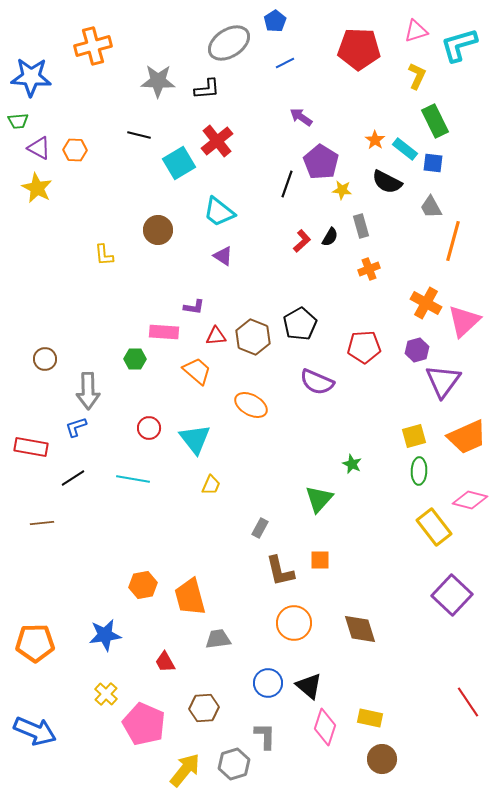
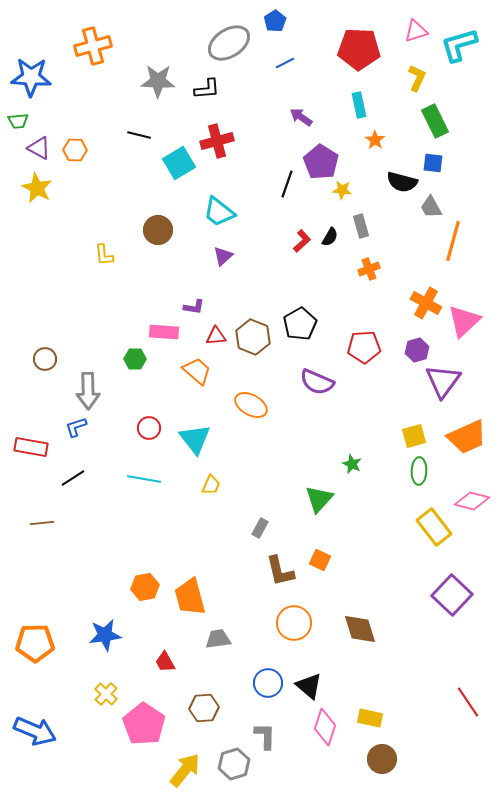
yellow L-shape at (417, 76): moved 2 px down
red cross at (217, 141): rotated 24 degrees clockwise
cyan rectangle at (405, 149): moved 46 px left, 44 px up; rotated 40 degrees clockwise
black semicircle at (387, 182): moved 15 px right; rotated 12 degrees counterclockwise
purple triangle at (223, 256): rotated 45 degrees clockwise
cyan line at (133, 479): moved 11 px right
pink diamond at (470, 500): moved 2 px right, 1 px down
orange square at (320, 560): rotated 25 degrees clockwise
orange hexagon at (143, 585): moved 2 px right, 2 px down
pink pentagon at (144, 724): rotated 9 degrees clockwise
